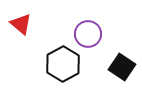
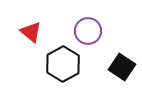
red triangle: moved 10 px right, 8 px down
purple circle: moved 3 px up
